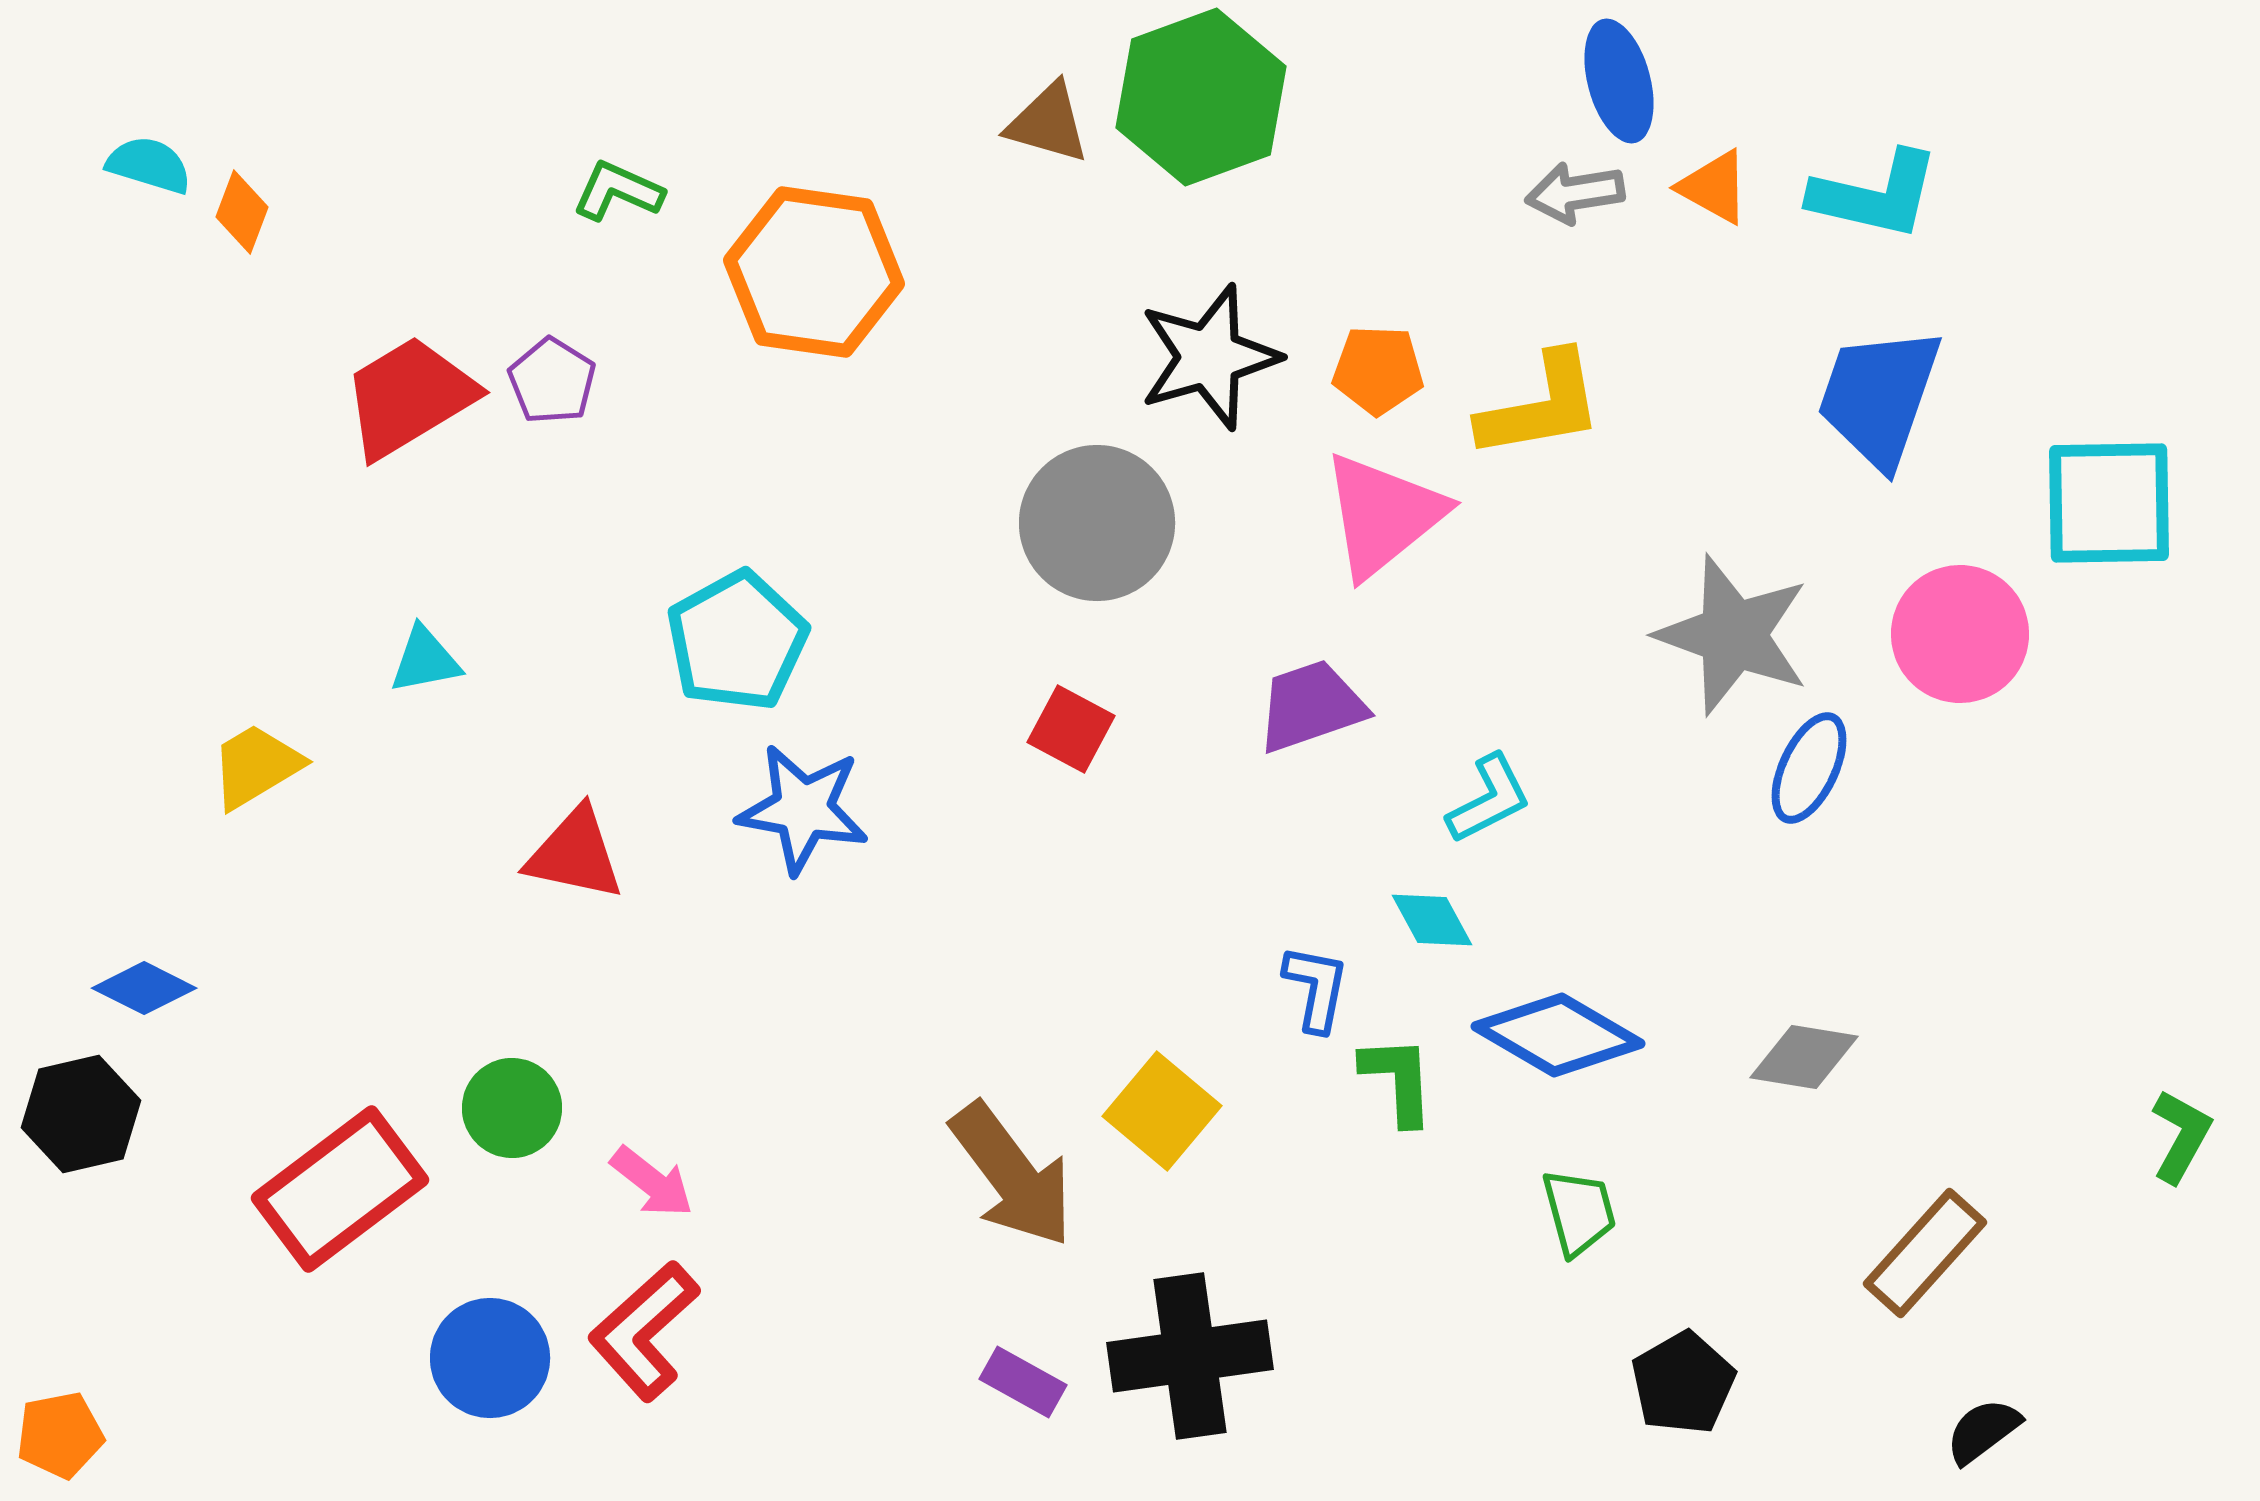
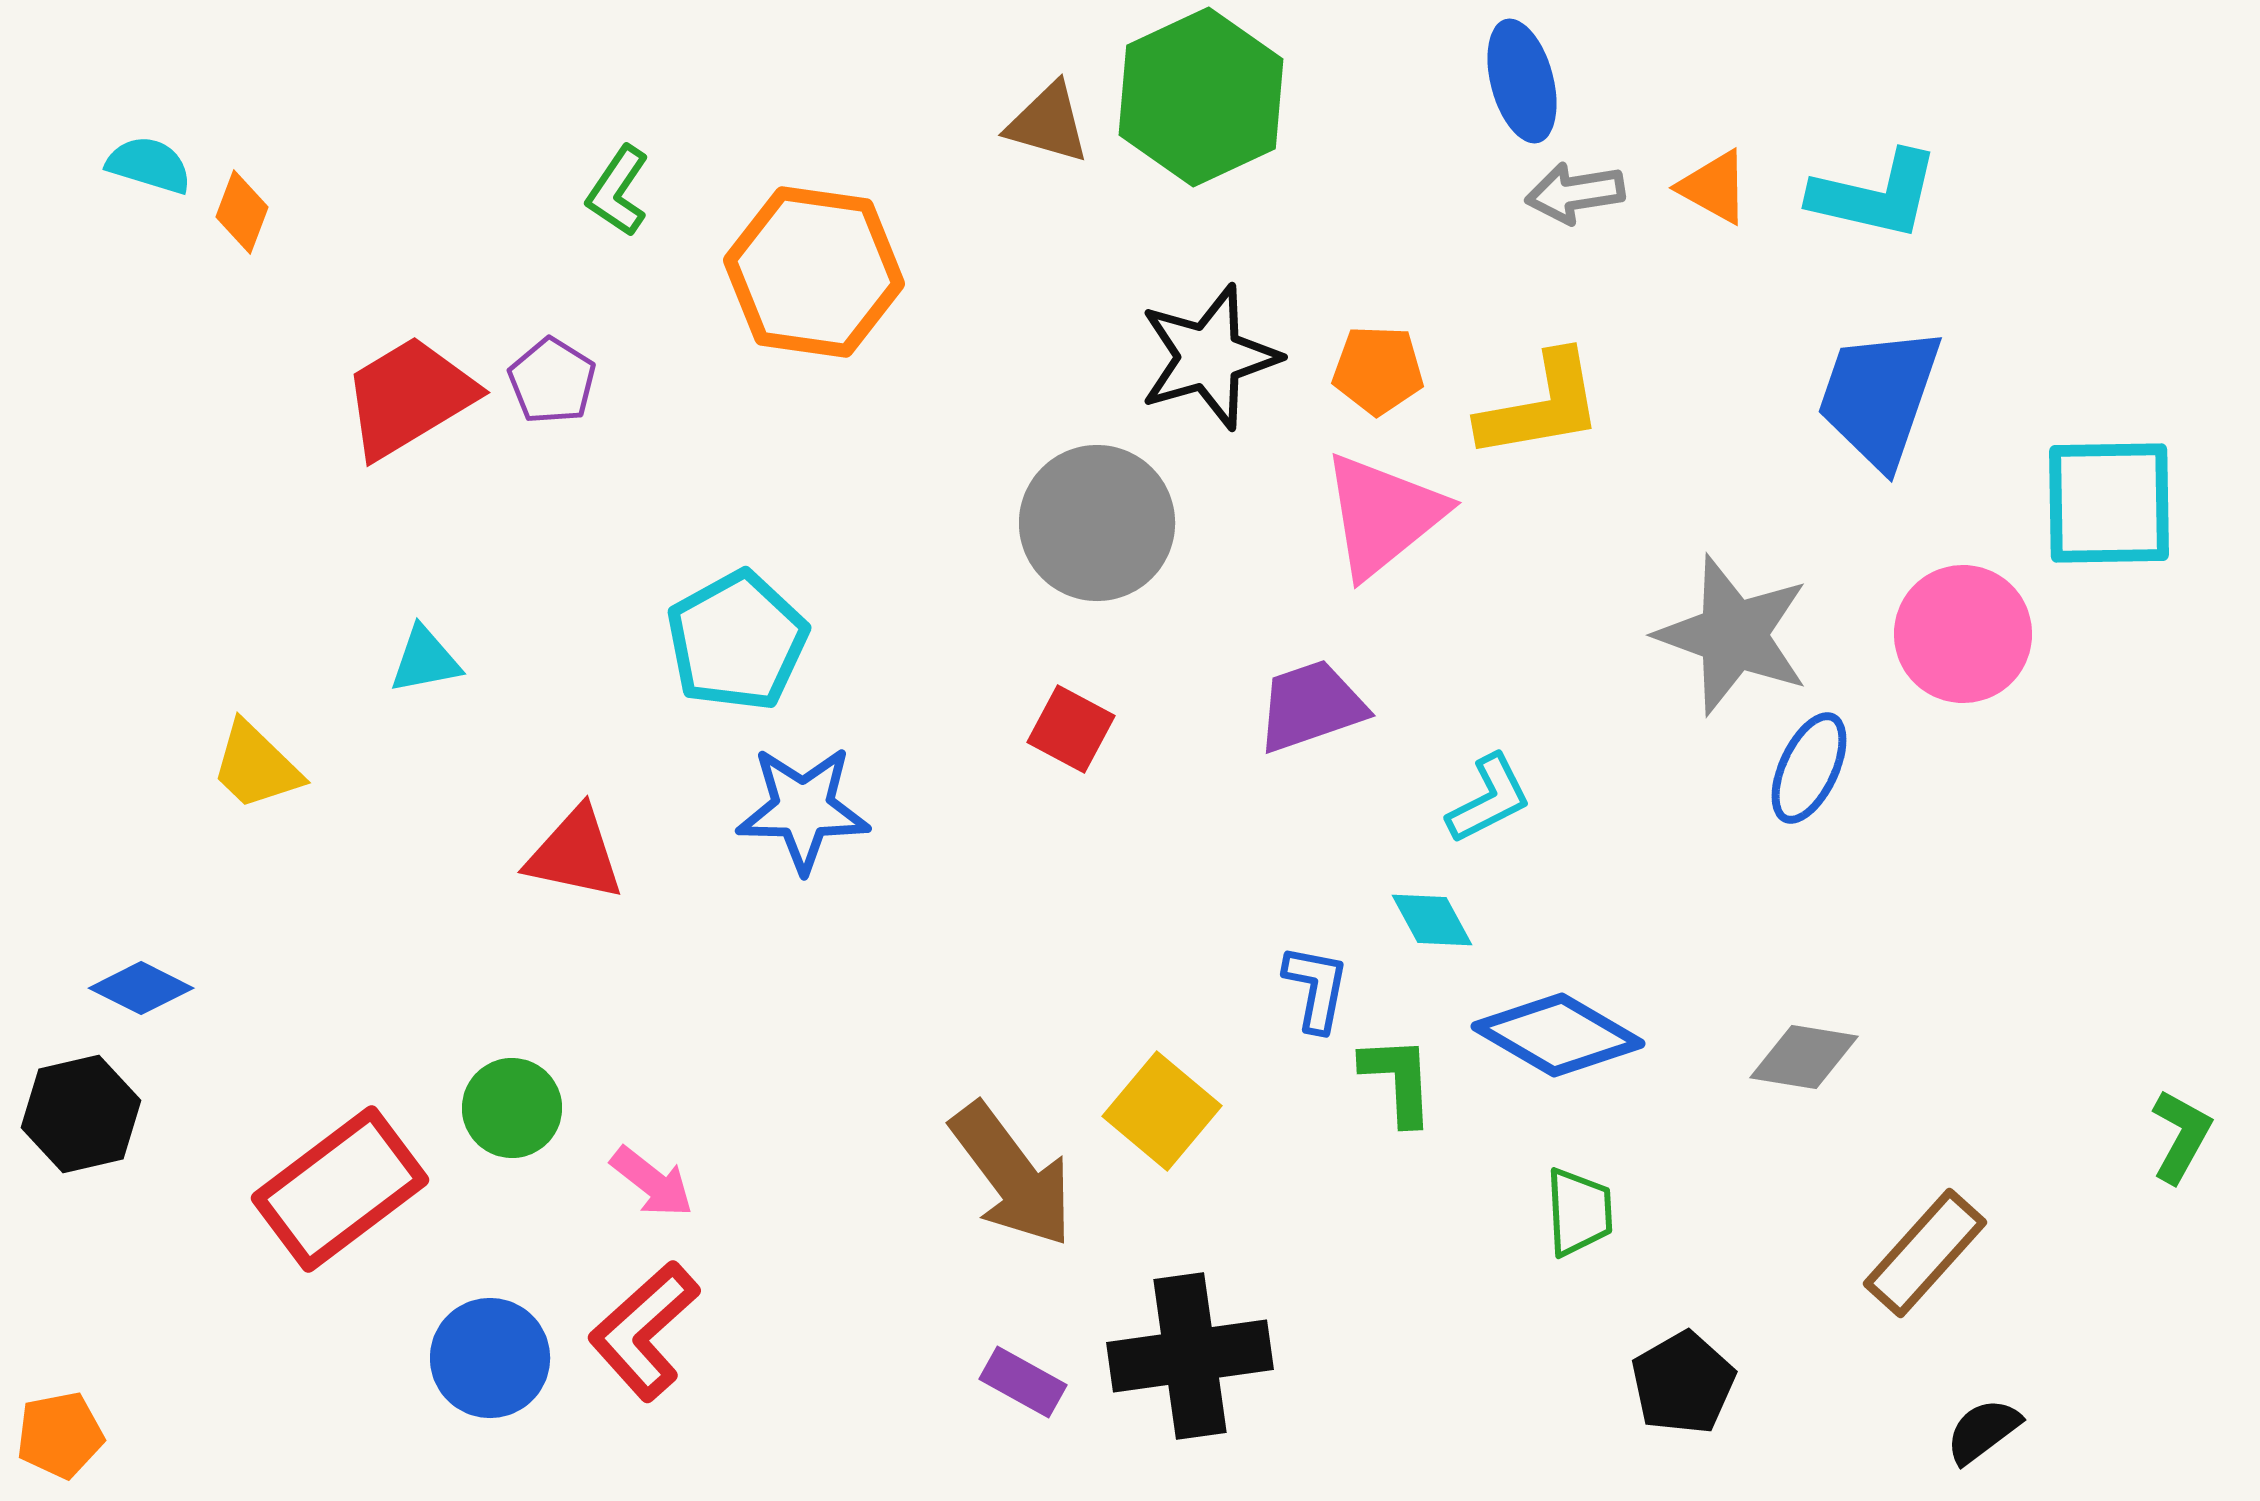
blue ellipse at (1619, 81): moved 97 px left
green hexagon at (1201, 97): rotated 5 degrees counterclockwise
green L-shape at (618, 191): rotated 80 degrees counterclockwise
pink circle at (1960, 634): moved 3 px right
yellow trapezoid at (256, 766): rotated 105 degrees counterclockwise
blue star at (803, 809): rotated 9 degrees counterclockwise
blue diamond at (144, 988): moved 3 px left
green trapezoid at (1579, 1212): rotated 12 degrees clockwise
